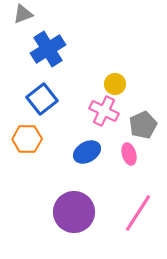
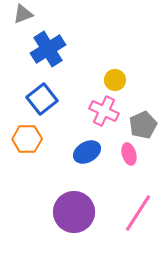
yellow circle: moved 4 px up
